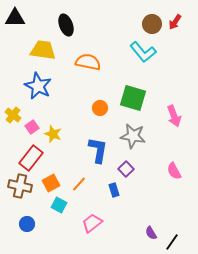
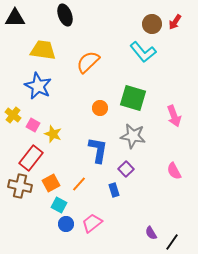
black ellipse: moved 1 px left, 10 px up
orange semicircle: rotated 55 degrees counterclockwise
pink square: moved 1 px right, 2 px up; rotated 24 degrees counterclockwise
blue circle: moved 39 px right
